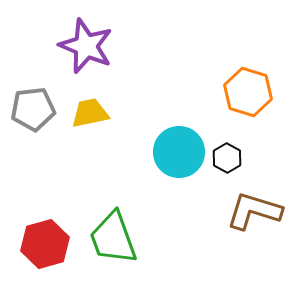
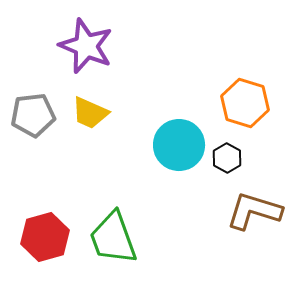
orange hexagon: moved 3 px left, 11 px down
gray pentagon: moved 6 px down
yellow trapezoid: rotated 144 degrees counterclockwise
cyan circle: moved 7 px up
red hexagon: moved 7 px up
